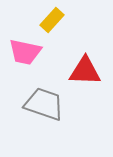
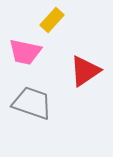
red triangle: rotated 36 degrees counterclockwise
gray trapezoid: moved 12 px left, 1 px up
